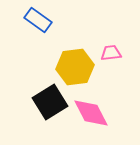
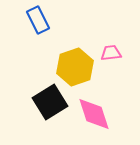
blue rectangle: rotated 28 degrees clockwise
yellow hexagon: rotated 12 degrees counterclockwise
pink diamond: moved 3 px right, 1 px down; rotated 9 degrees clockwise
